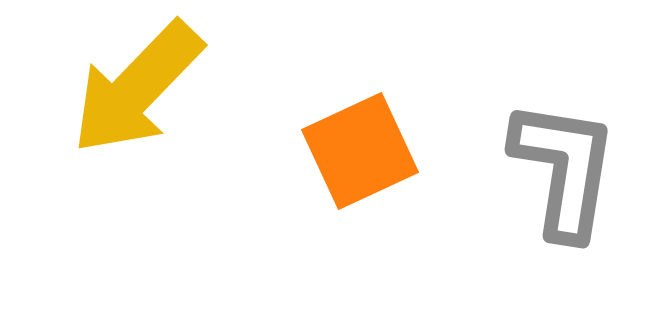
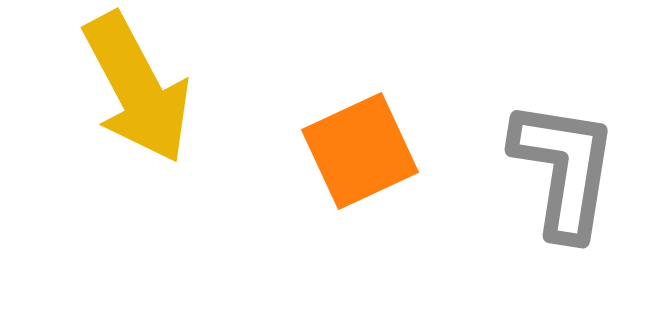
yellow arrow: rotated 72 degrees counterclockwise
